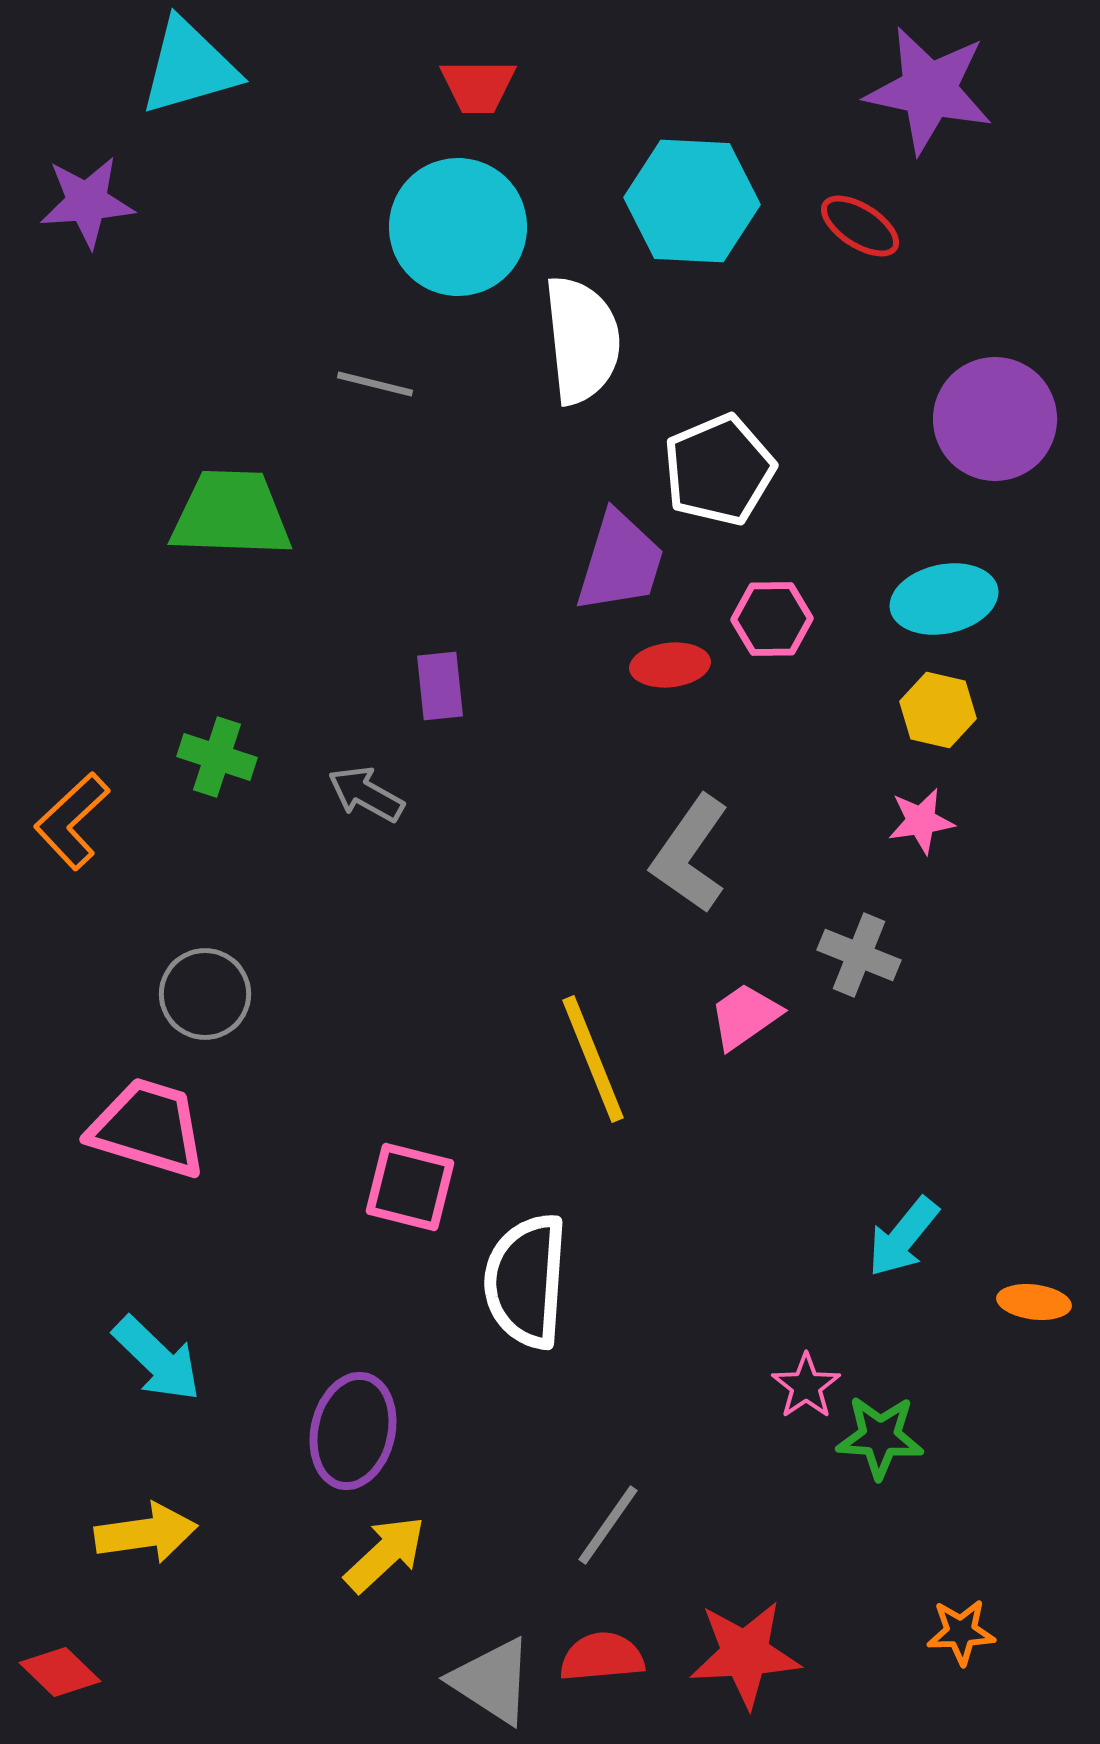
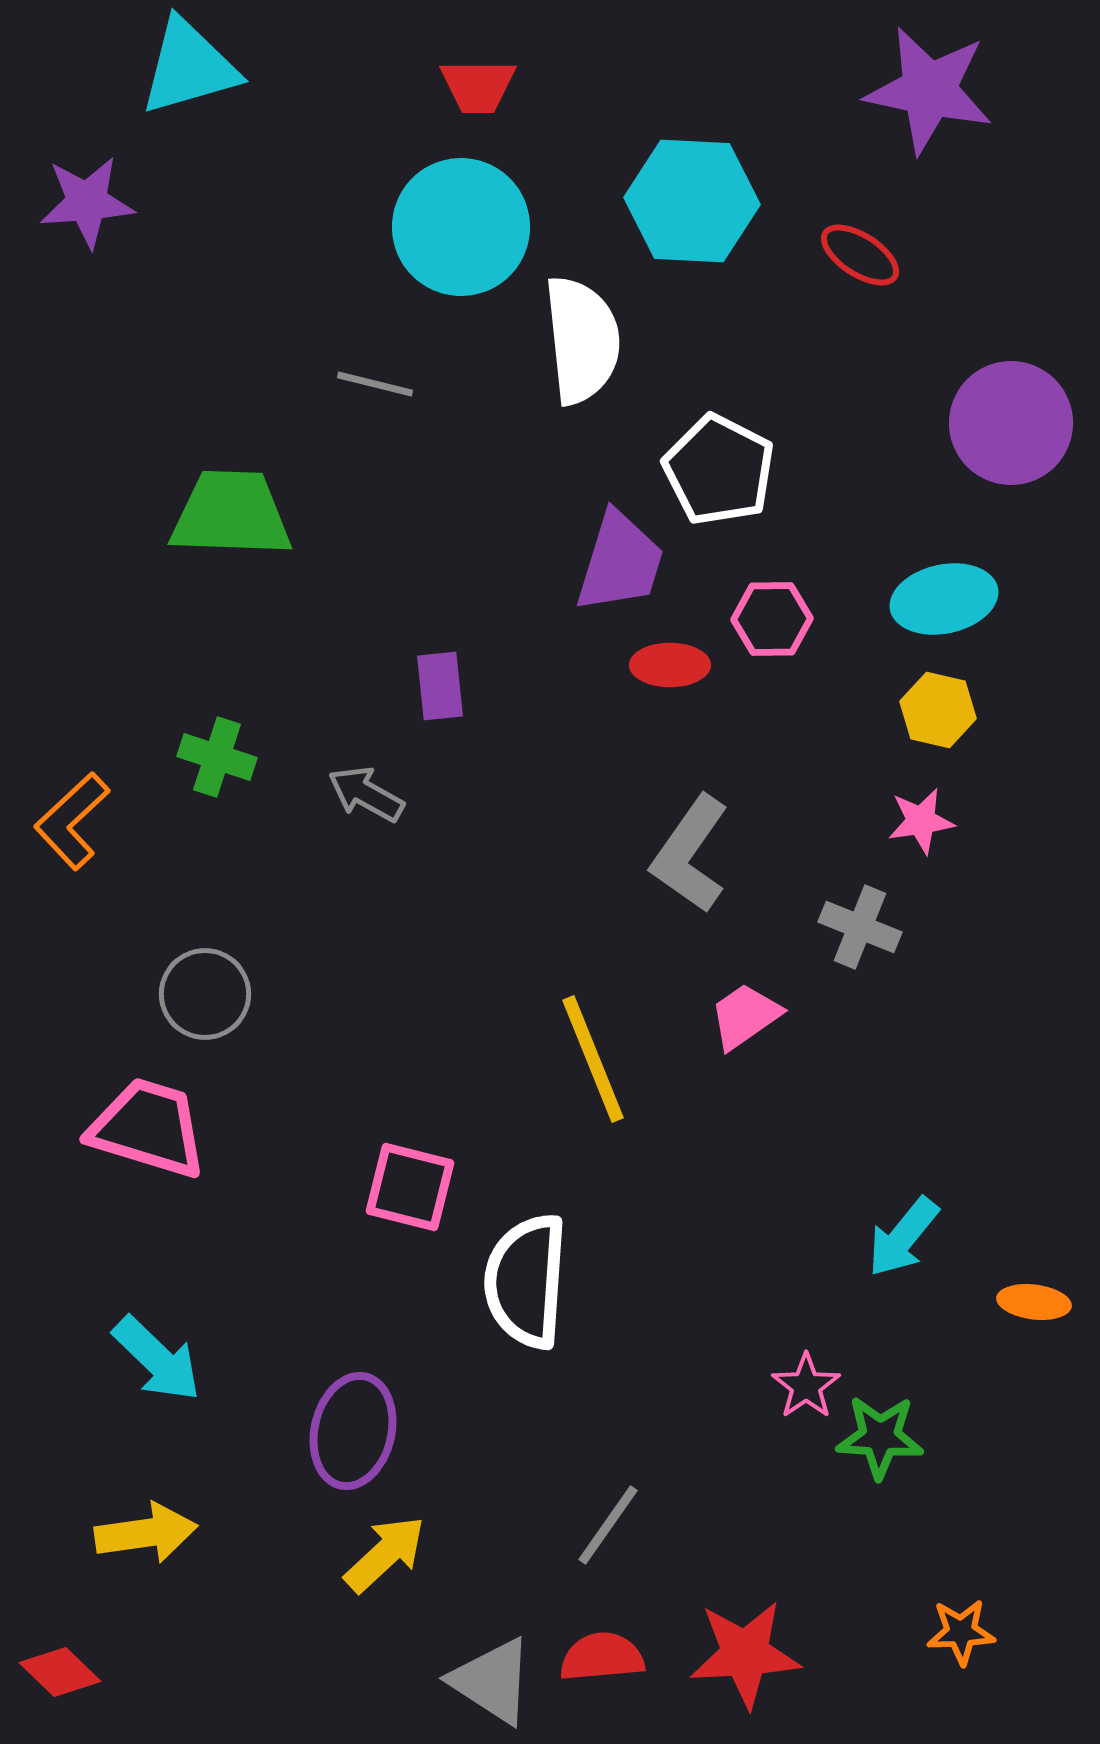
red ellipse at (860, 226): moved 29 px down
cyan circle at (458, 227): moved 3 px right
purple circle at (995, 419): moved 16 px right, 4 px down
white pentagon at (719, 470): rotated 22 degrees counterclockwise
red ellipse at (670, 665): rotated 6 degrees clockwise
gray cross at (859, 955): moved 1 px right, 28 px up
